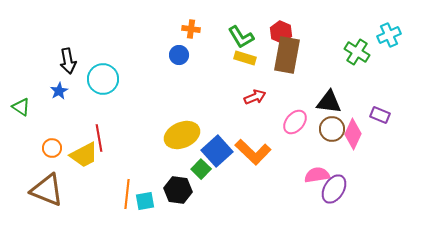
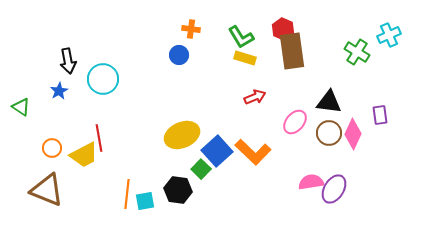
red hexagon: moved 2 px right, 3 px up
brown rectangle: moved 5 px right, 4 px up; rotated 18 degrees counterclockwise
purple rectangle: rotated 60 degrees clockwise
brown circle: moved 3 px left, 4 px down
pink semicircle: moved 6 px left, 7 px down
